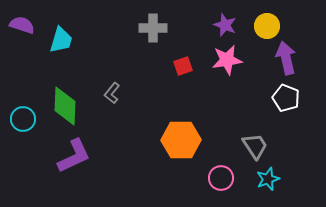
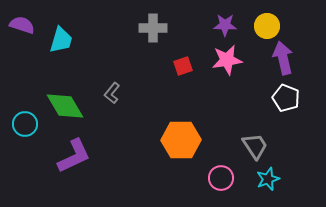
purple star: rotated 20 degrees counterclockwise
purple arrow: moved 3 px left
green diamond: rotated 33 degrees counterclockwise
cyan circle: moved 2 px right, 5 px down
